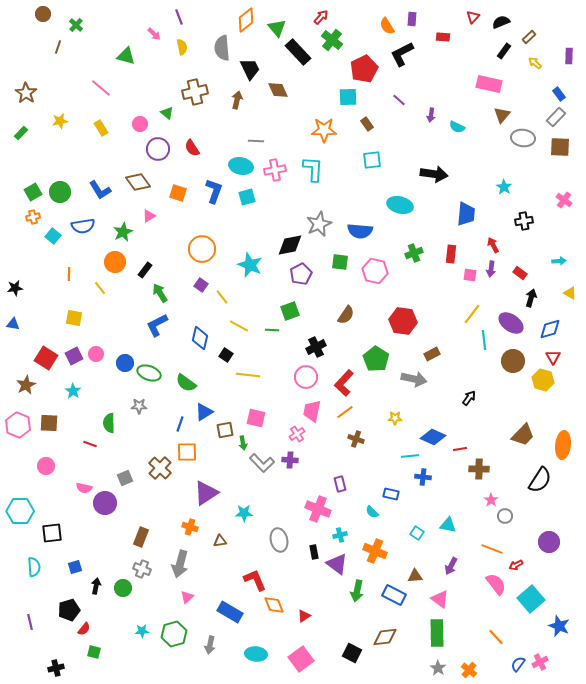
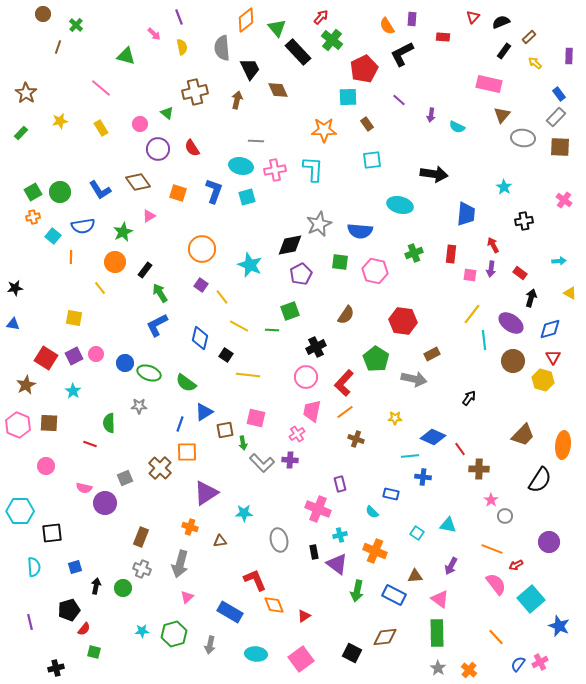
orange line at (69, 274): moved 2 px right, 17 px up
red line at (460, 449): rotated 64 degrees clockwise
